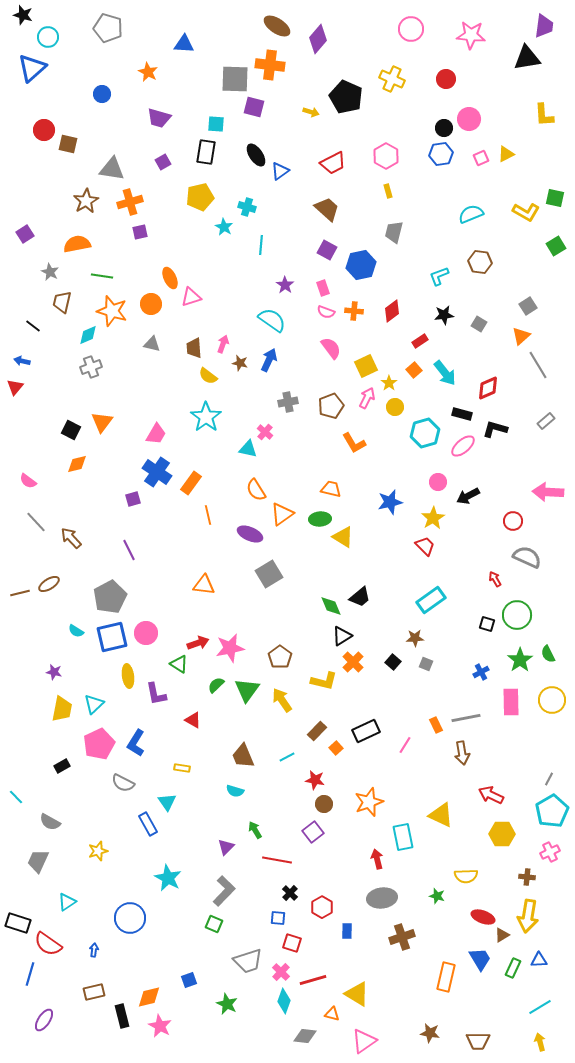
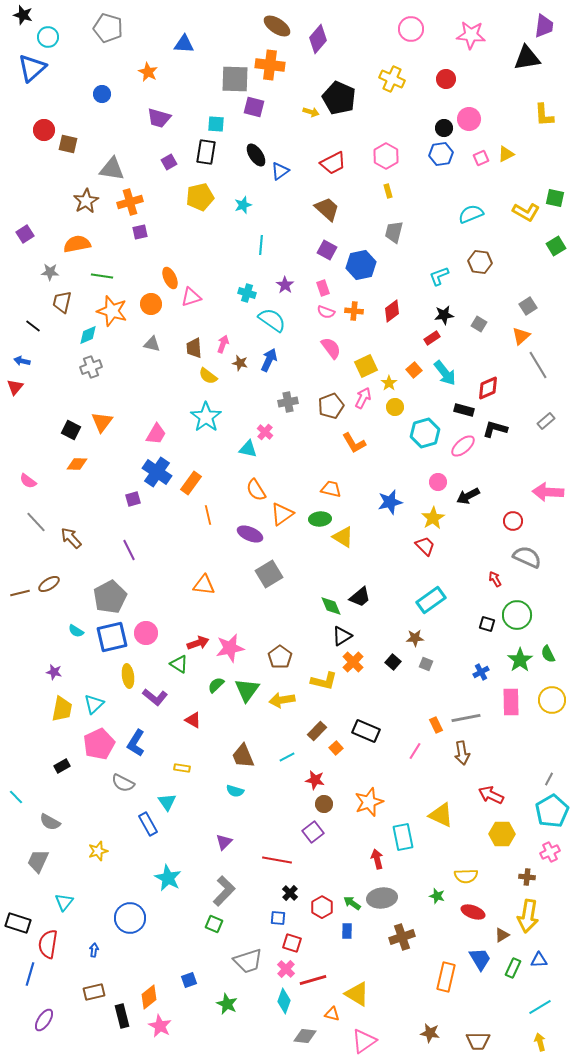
black pentagon at (346, 97): moved 7 px left, 1 px down
purple square at (163, 162): moved 6 px right
cyan cross at (247, 207): moved 86 px down
cyan star at (224, 227): moved 19 px right, 22 px up; rotated 24 degrees clockwise
gray star at (50, 272): rotated 24 degrees counterclockwise
red rectangle at (420, 341): moved 12 px right, 3 px up
pink arrow at (367, 398): moved 4 px left
black rectangle at (462, 414): moved 2 px right, 4 px up
orange diamond at (77, 464): rotated 15 degrees clockwise
purple L-shape at (156, 694): moved 1 px left, 3 px down; rotated 40 degrees counterclockwise
yellow arrow at (282, 700): rotated 65 degrees counterclockwise
black rectangle at (366, 731): rotated 48 degrees clockwise
pink line at (405, 745): moved 10 px right, 6 px down
green arrow at (255, 830): moved 97 px right, 73 px down; rotated 24 degrees counterclockwise
purple triangle at (226, 847): moved 2 px left, 5 px up
cyan triangle at (67, 902): moved 3 px left; rotated 18 degrees counterclockwise
red ellipse at (483, 917): moved 10 px left, 5 px up
red semicircle at (48, 944): rotated 64 degrees clockwise
pink cross at (281, 972): moved 5 px right, 3 px up
orange diamond at (149, 997): rotated 25 degrees counterclockwise
